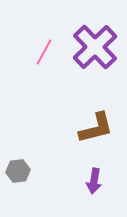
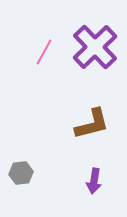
brown L-shape: moved 4 px left, 4 px up
gray hexagon: moved 3 px right, 2 px down
